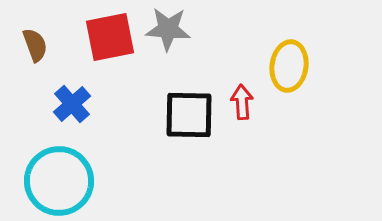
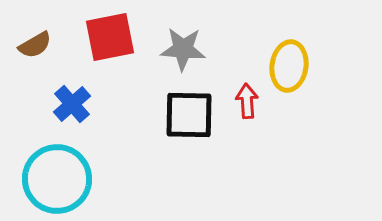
gray star: moved 15 px right, 20 px down
brown semicircle: rotated 80 degrees clockwise
red arrow: moved 5 px right, 1 px up
cyan circle: moved 2 px left, 2 px up
